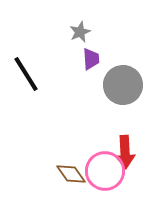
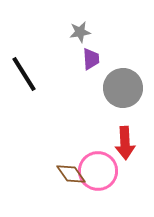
gray star: rotated 15 degrees clockwise
black line: moved 2 px left
gray circle: moved 3 px down
red arrow: moved 9 px up
pink circle: moved 7 px left
